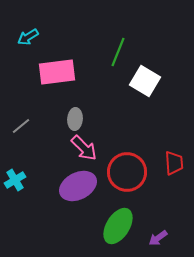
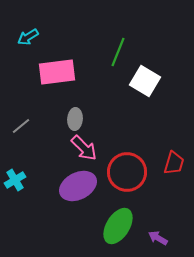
red trapezoid: rotated 20 degrees clockwise
purple arrow: rotated 66 degrees clockwise
